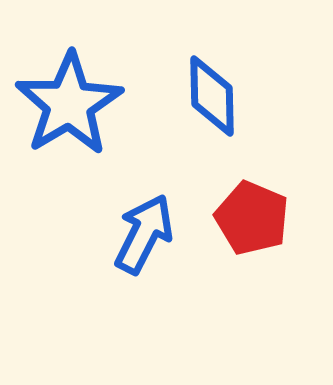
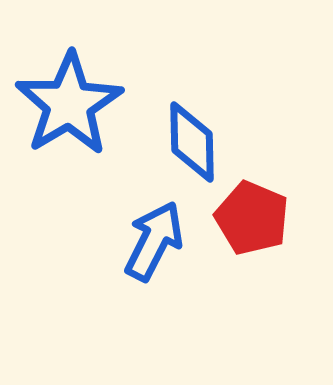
blue diamond: moved 20 px left, 46 px down
blue arrow: moved 10 px right, 7 px down
